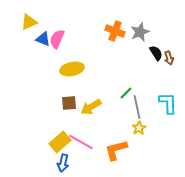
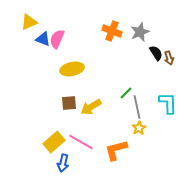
orange cross: moved 3 px left
yellow rectangle: moved 6 px left
